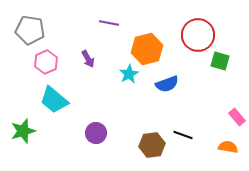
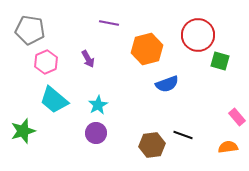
cyan star: moved 31 px left, 31 px down
orange semicircle: rotated 18 degrees counterclockwise
